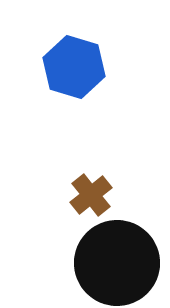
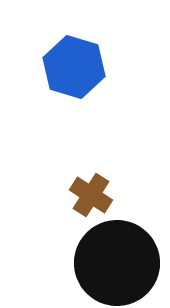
brown cross: rotated 18 degrees counterclockwise
